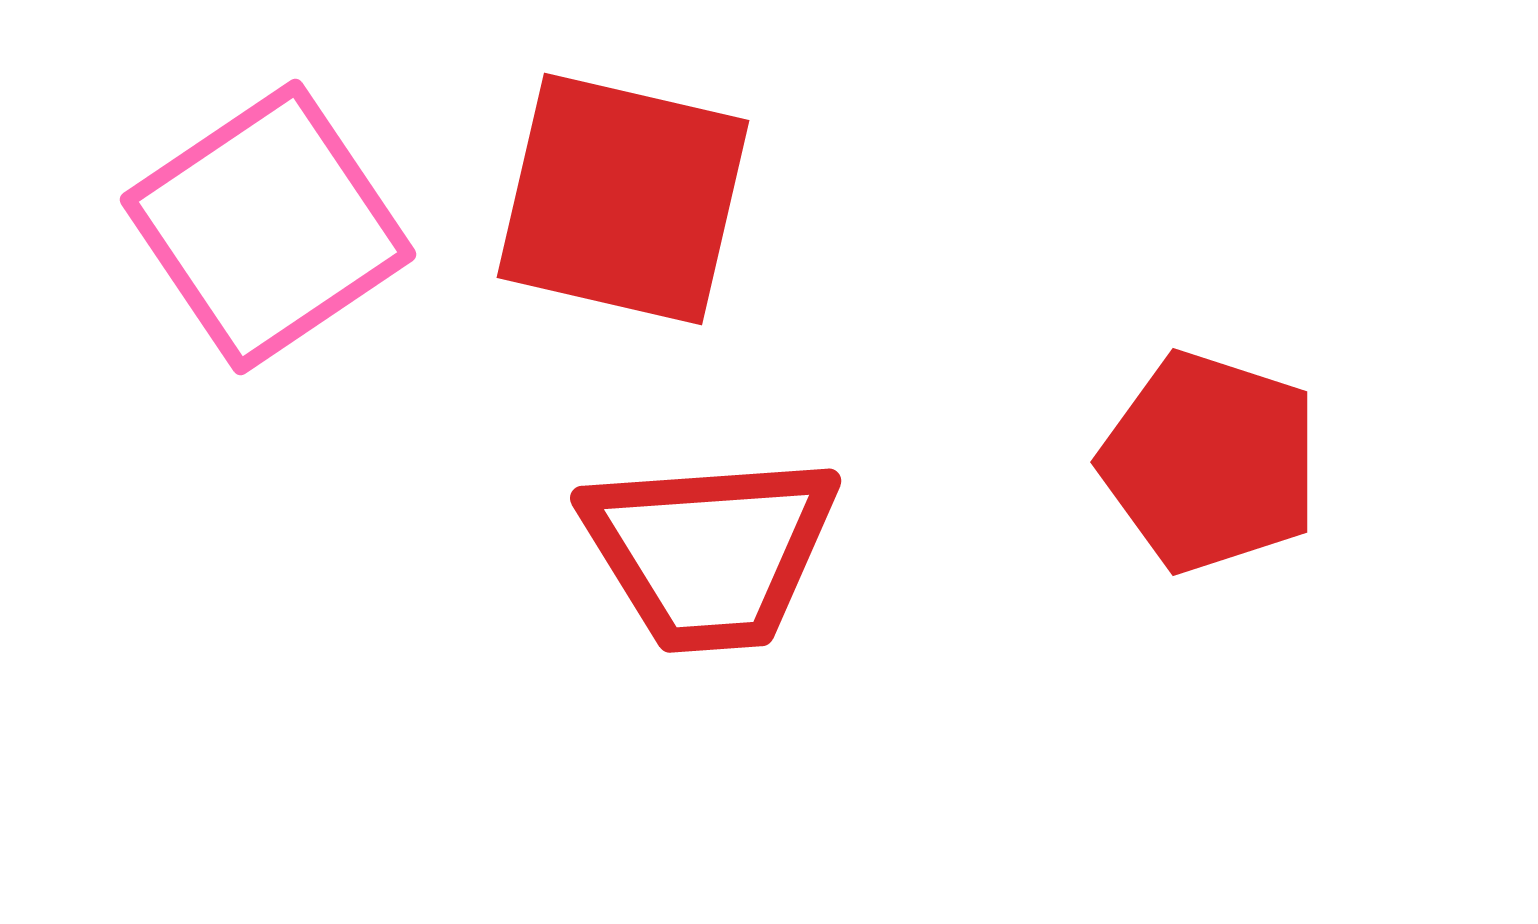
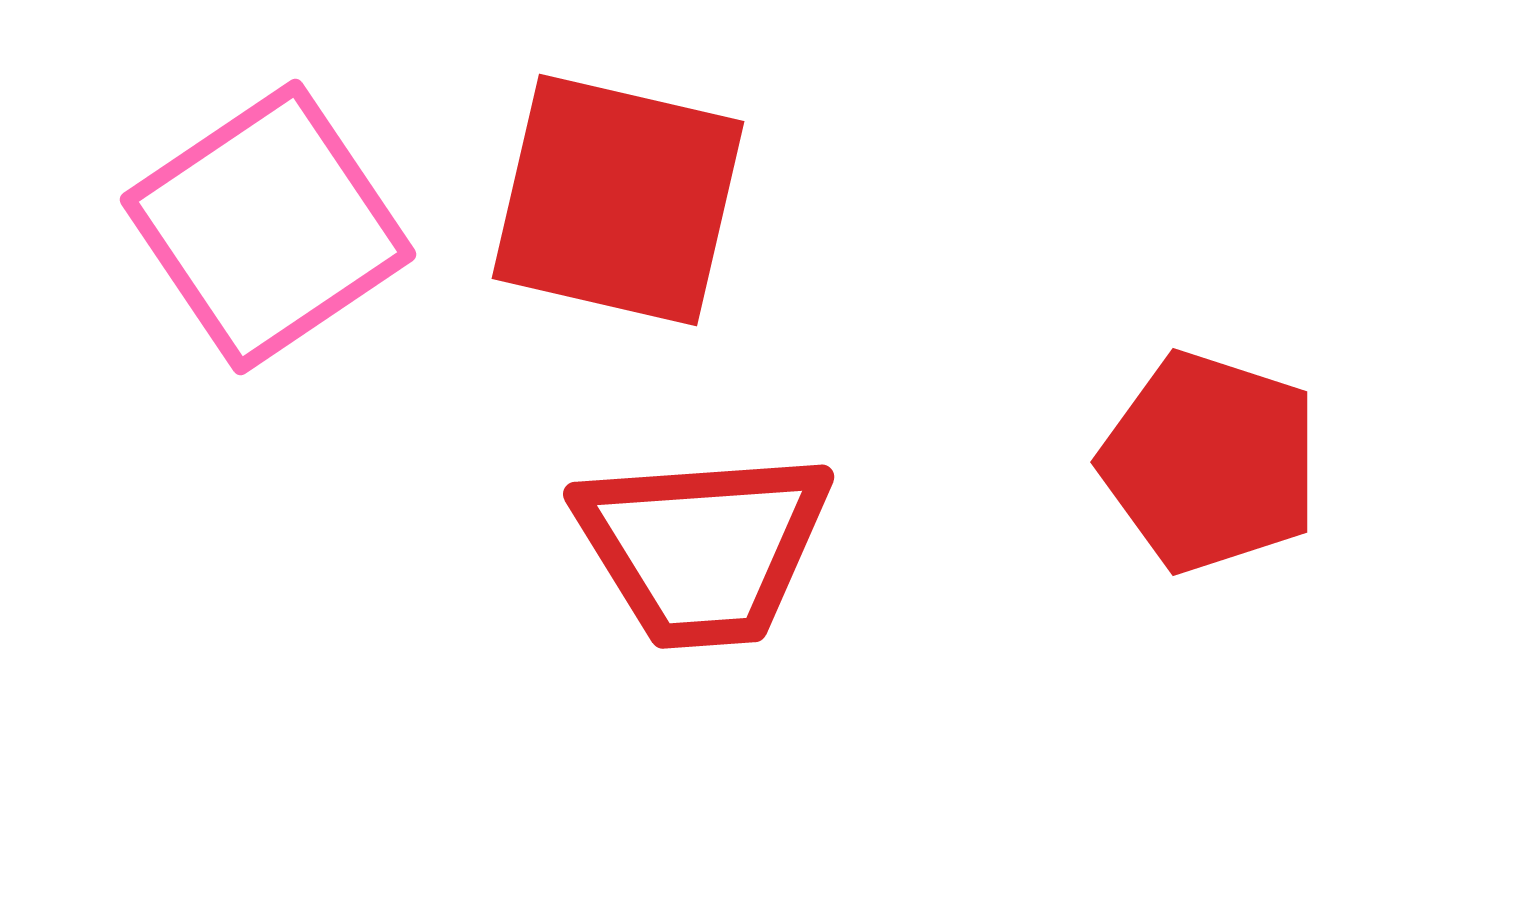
red square: moved 5 px left, 1 px down
red trapezoid: moved 7 px left, 4 px up
